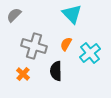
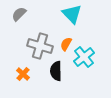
gray semicircle: moved 5 px right, 1 px up
gray cross: moved 6 px right
cyan cross: moved 6 px left, 4 px down
